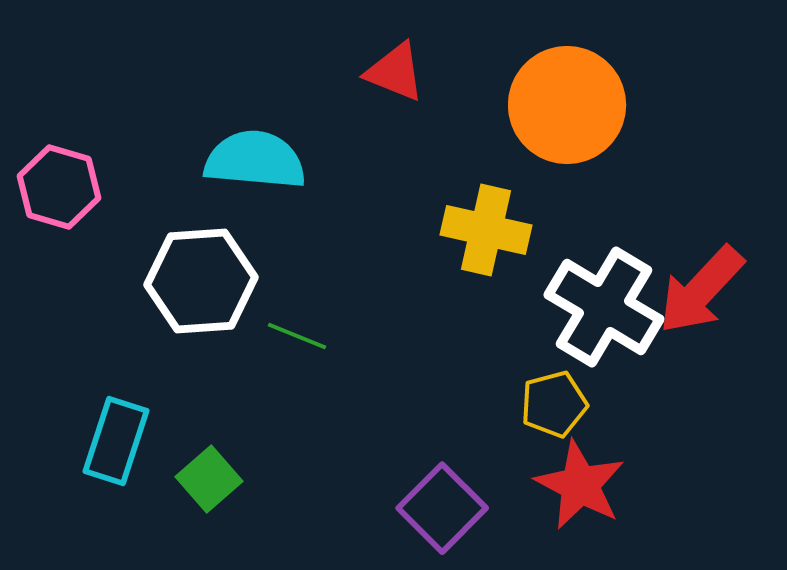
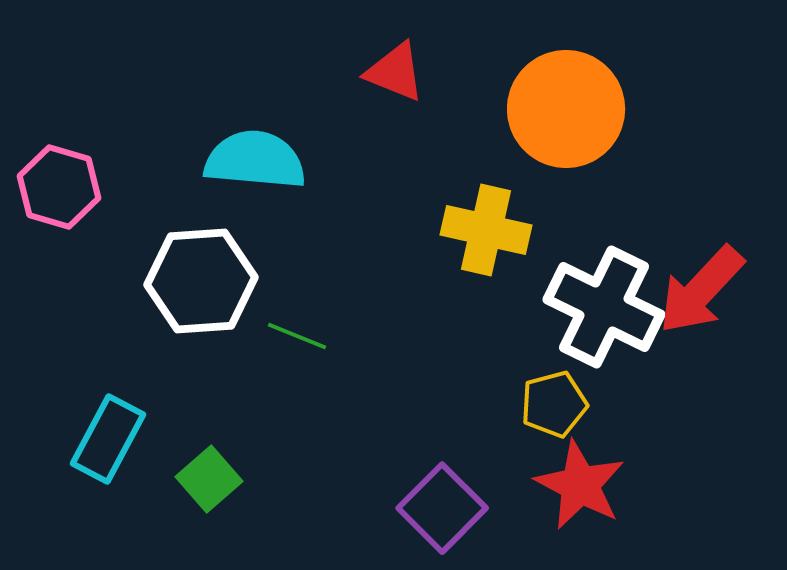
orange circle: moved 1 px left, 4 px down
white cross: rotated 5 degrees counterclockwise
cyan rectangle: moved 8 px left, 2 px up; rotated 10 degrees clockwise
